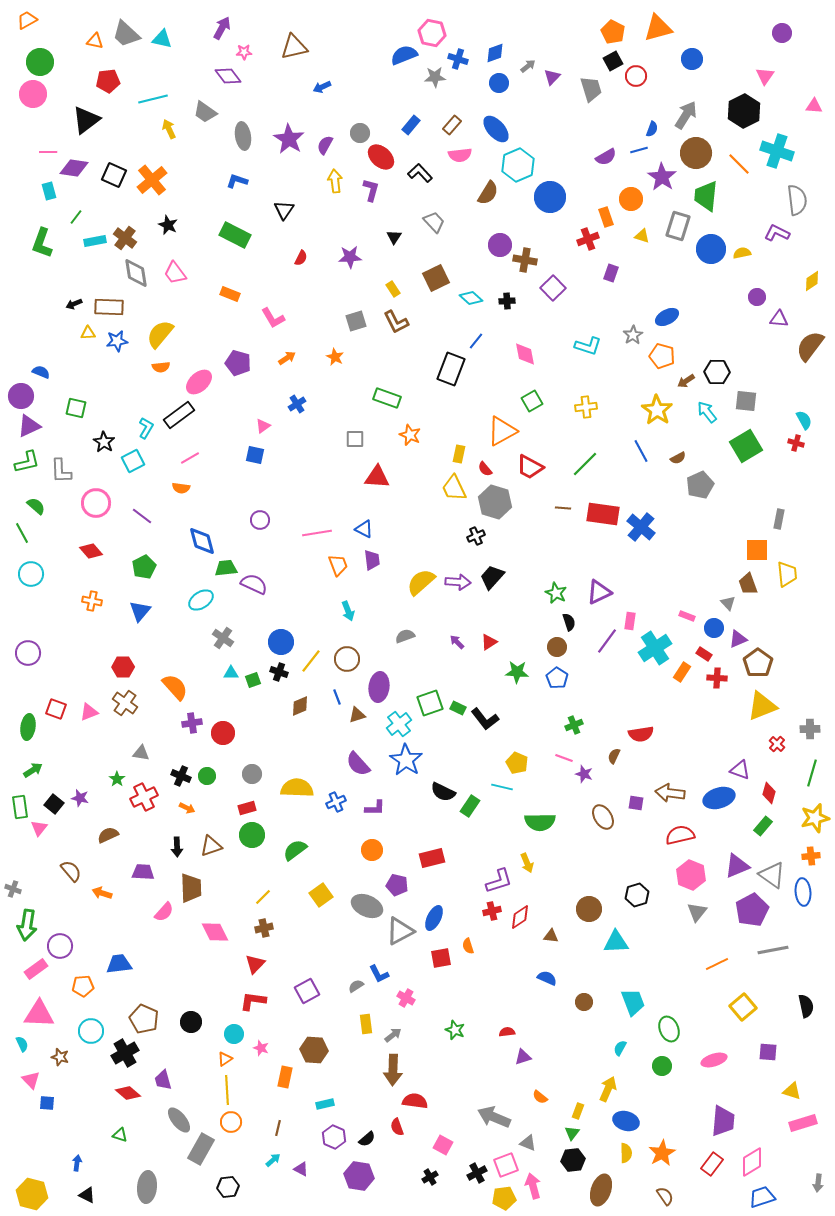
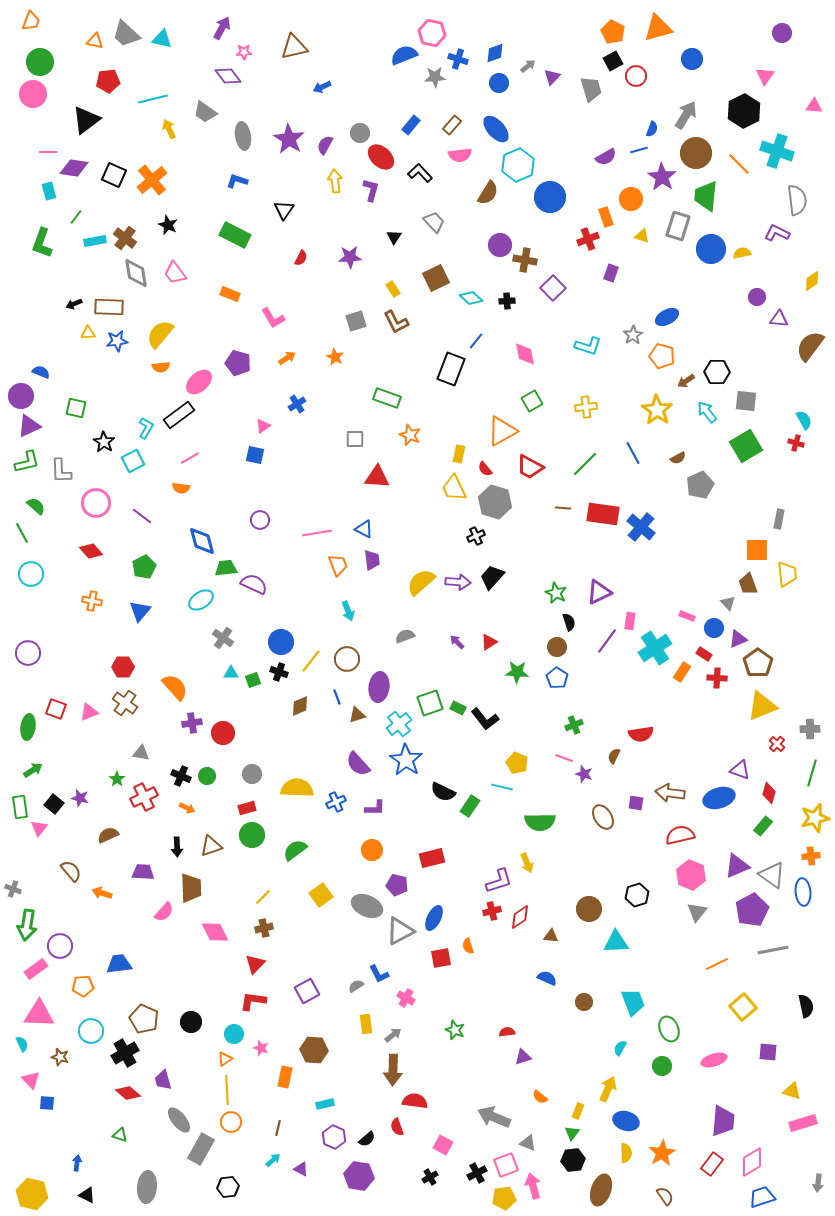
orange trapezoid at (27, 20): moved 4 px right, 1 px down; rotated 140 degrees clockwise
blue line at (641, 451): moved 8 px left, 2 px down
